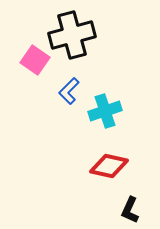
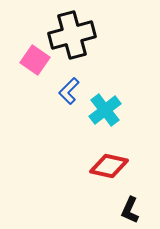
cyan cross: moved 1 px up; rotated 20 degrees counterclockwise
